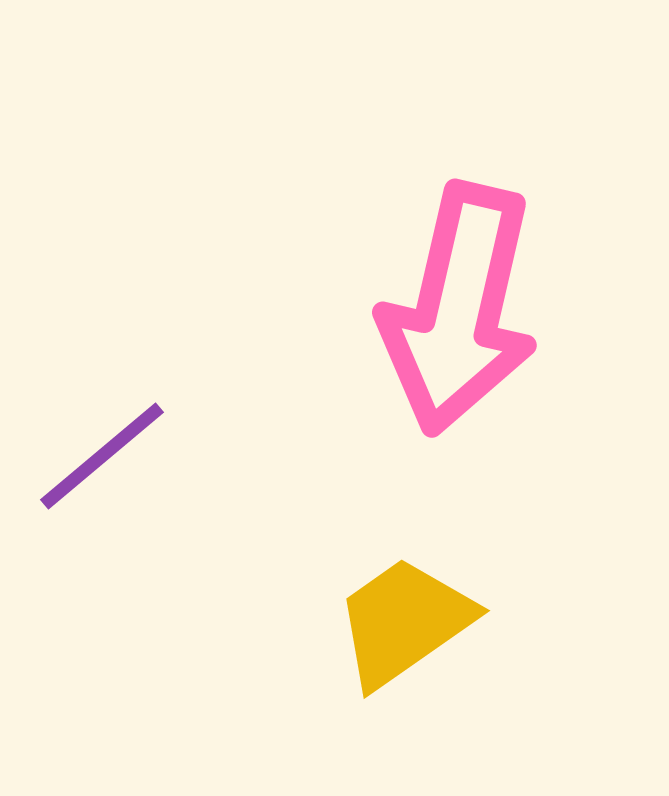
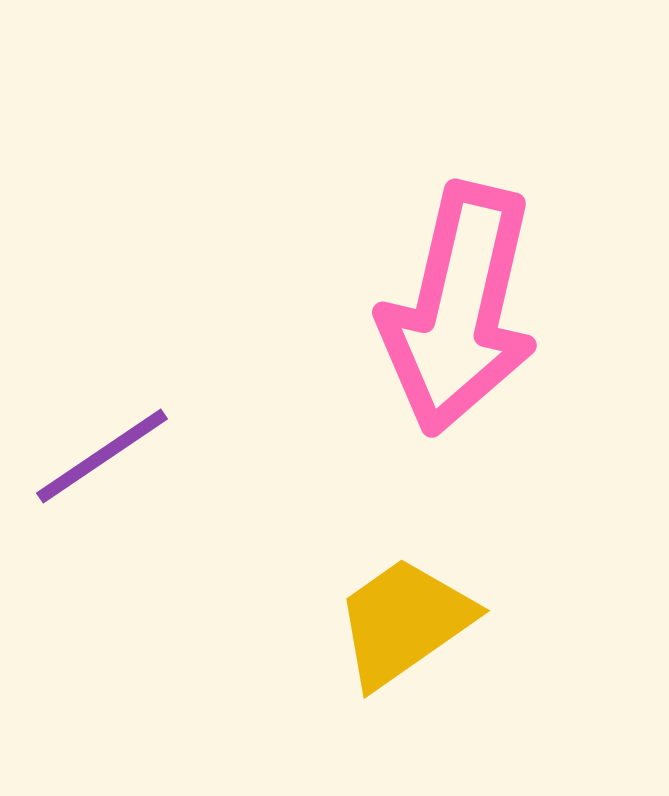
purple line: rotated 6 degrees clockwise
